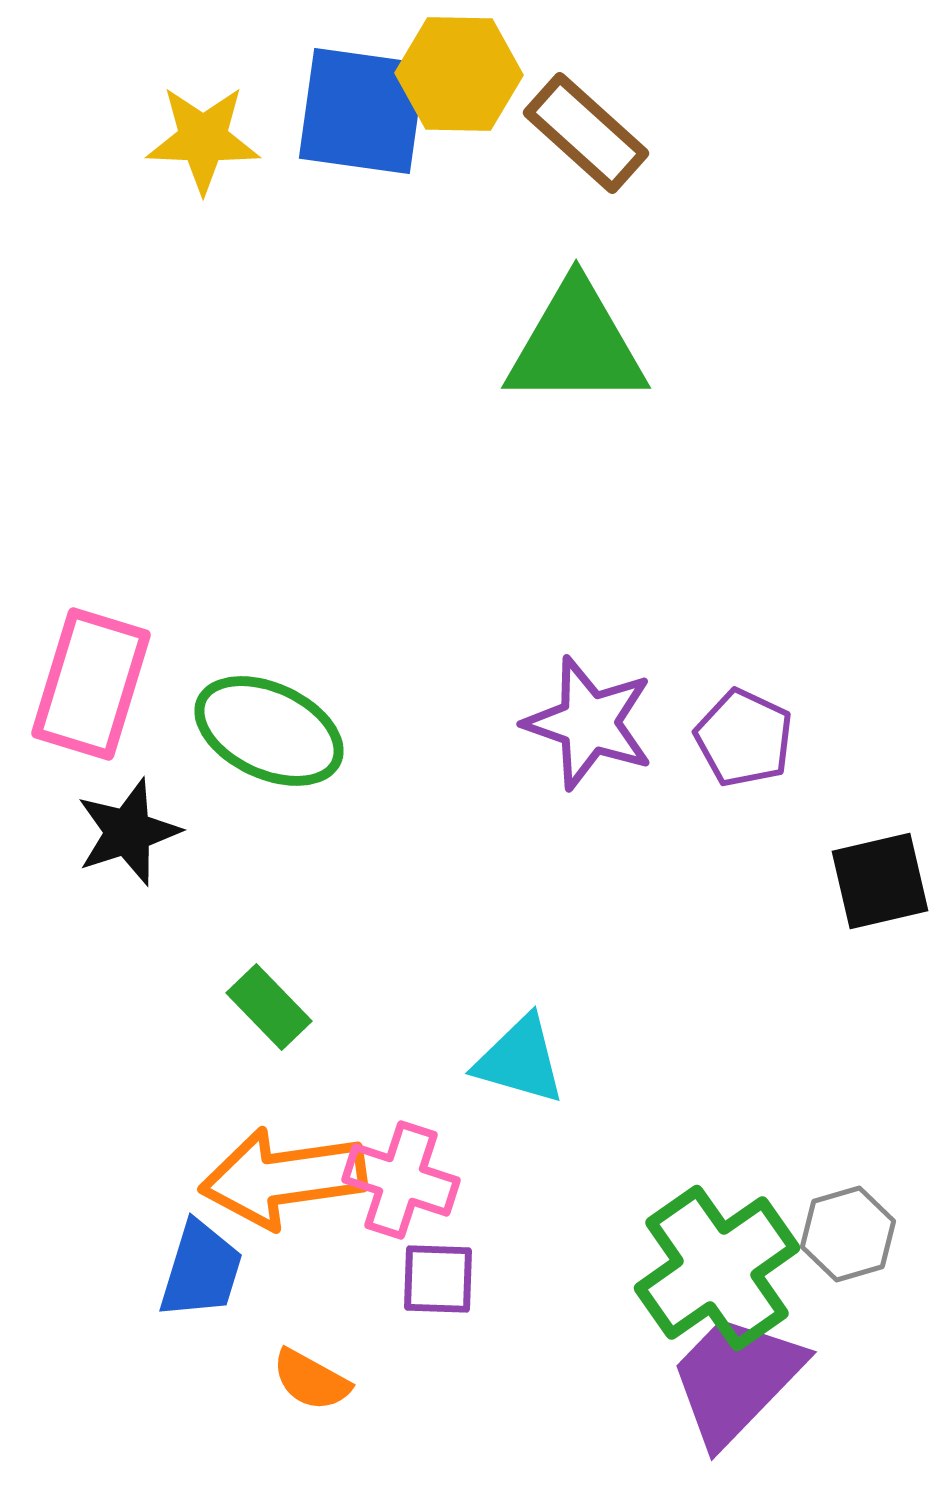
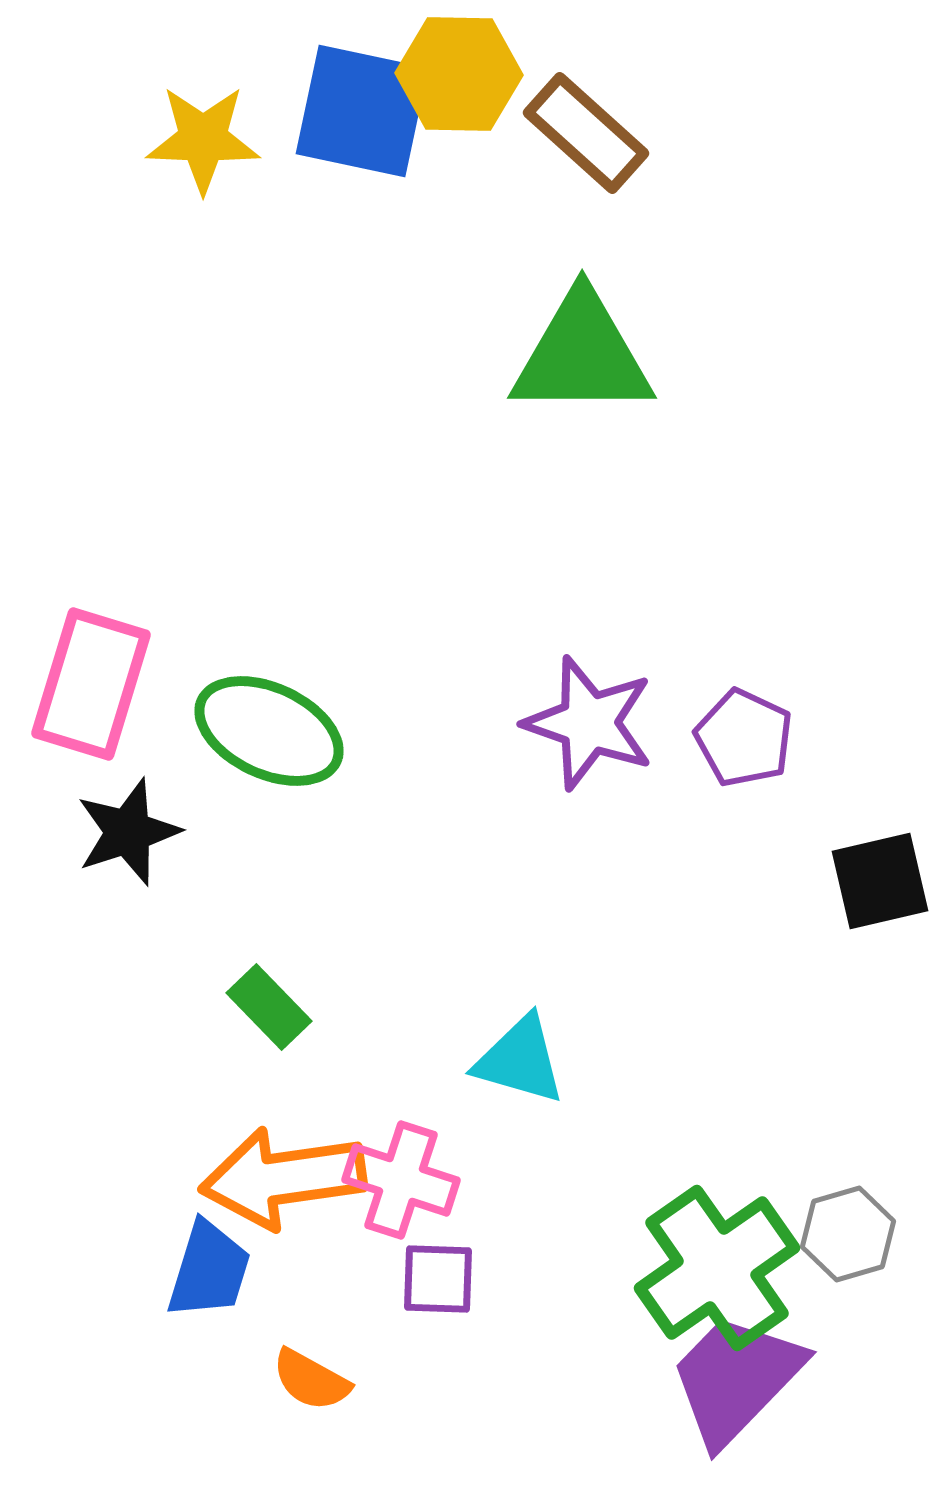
blue square: rotated 4 degrees clockwise
green triangle: moved 6 px right, 10 px down
blue trapezoid: moved 8 px right
